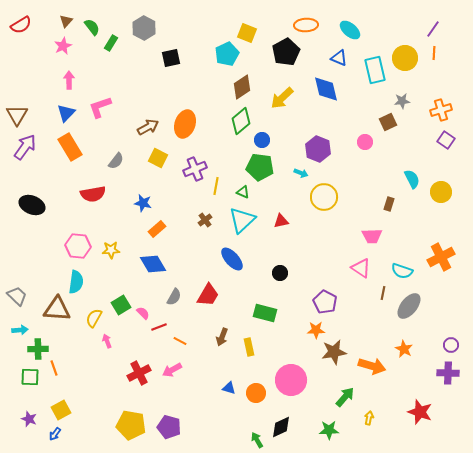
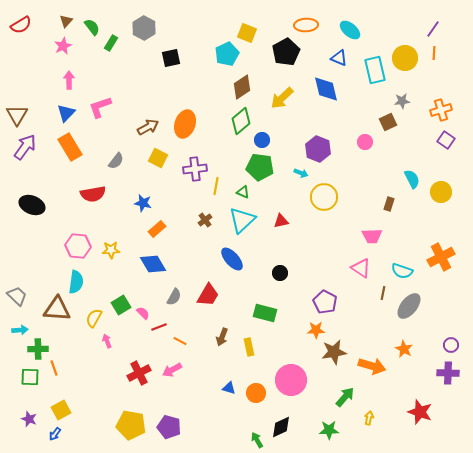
purple cross at (195, 169): rotated 15 degrees clockwise
